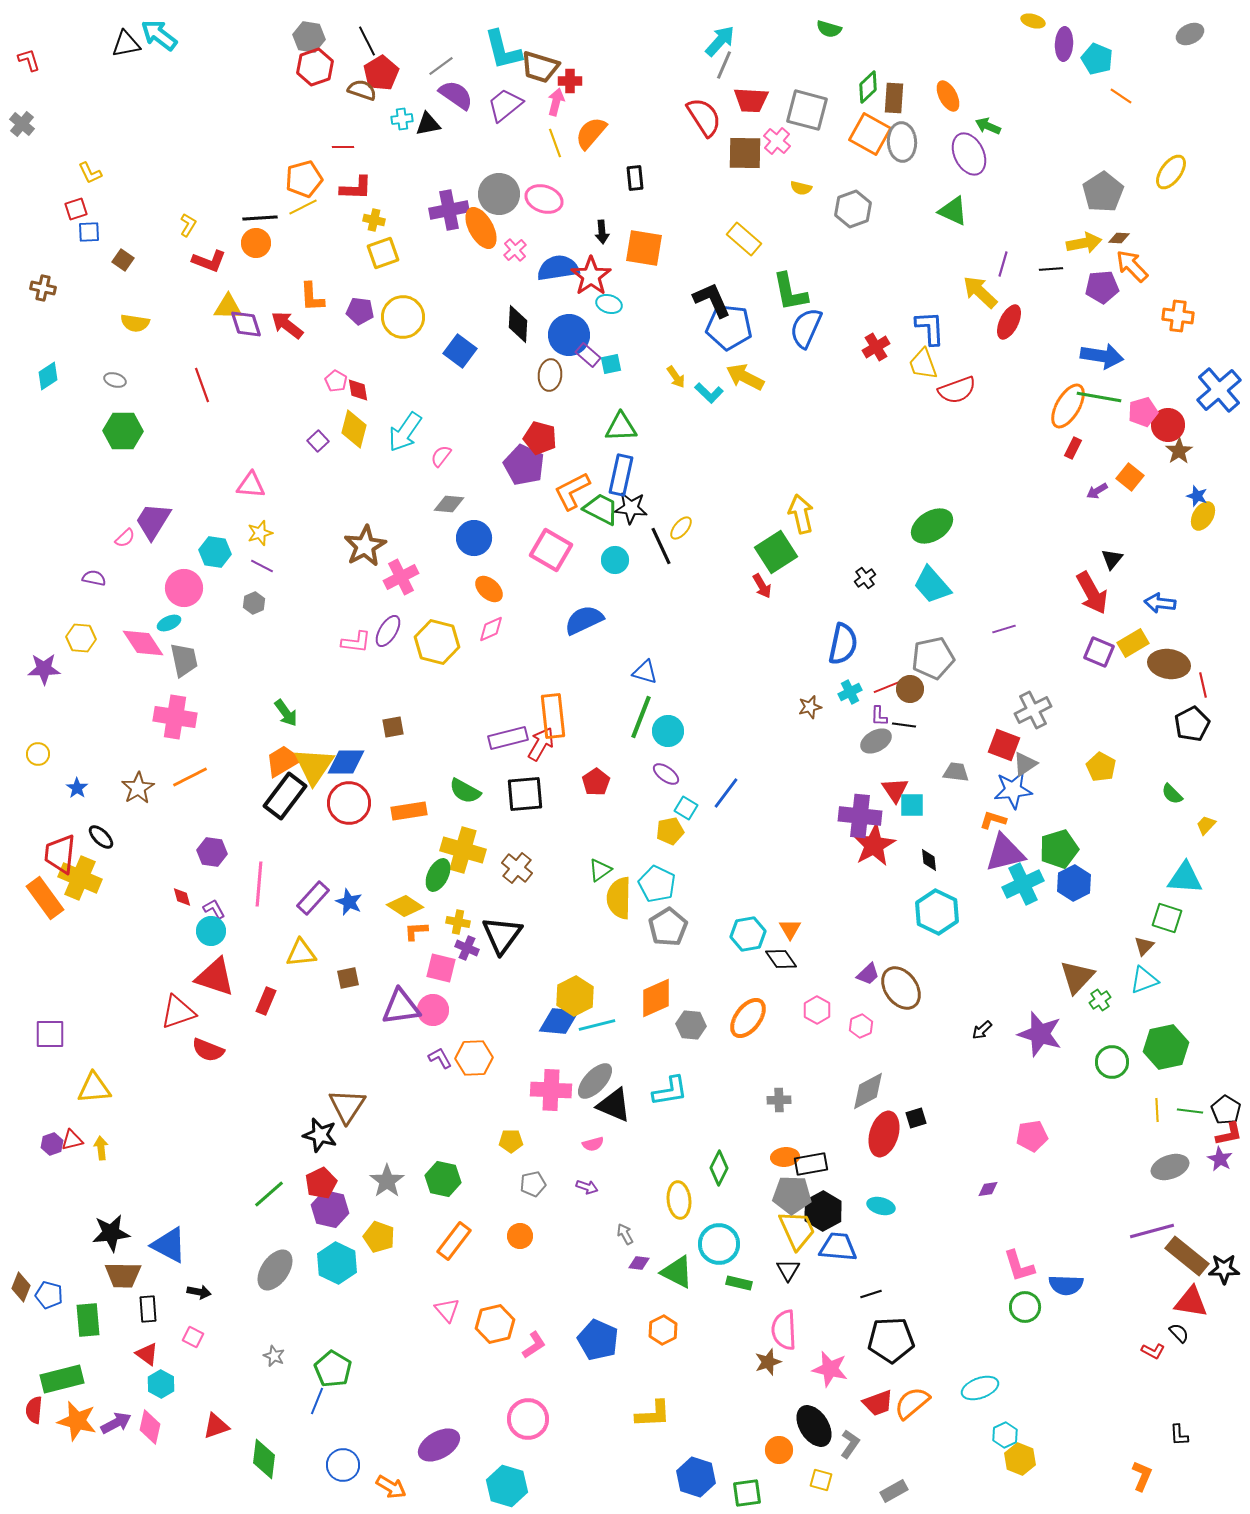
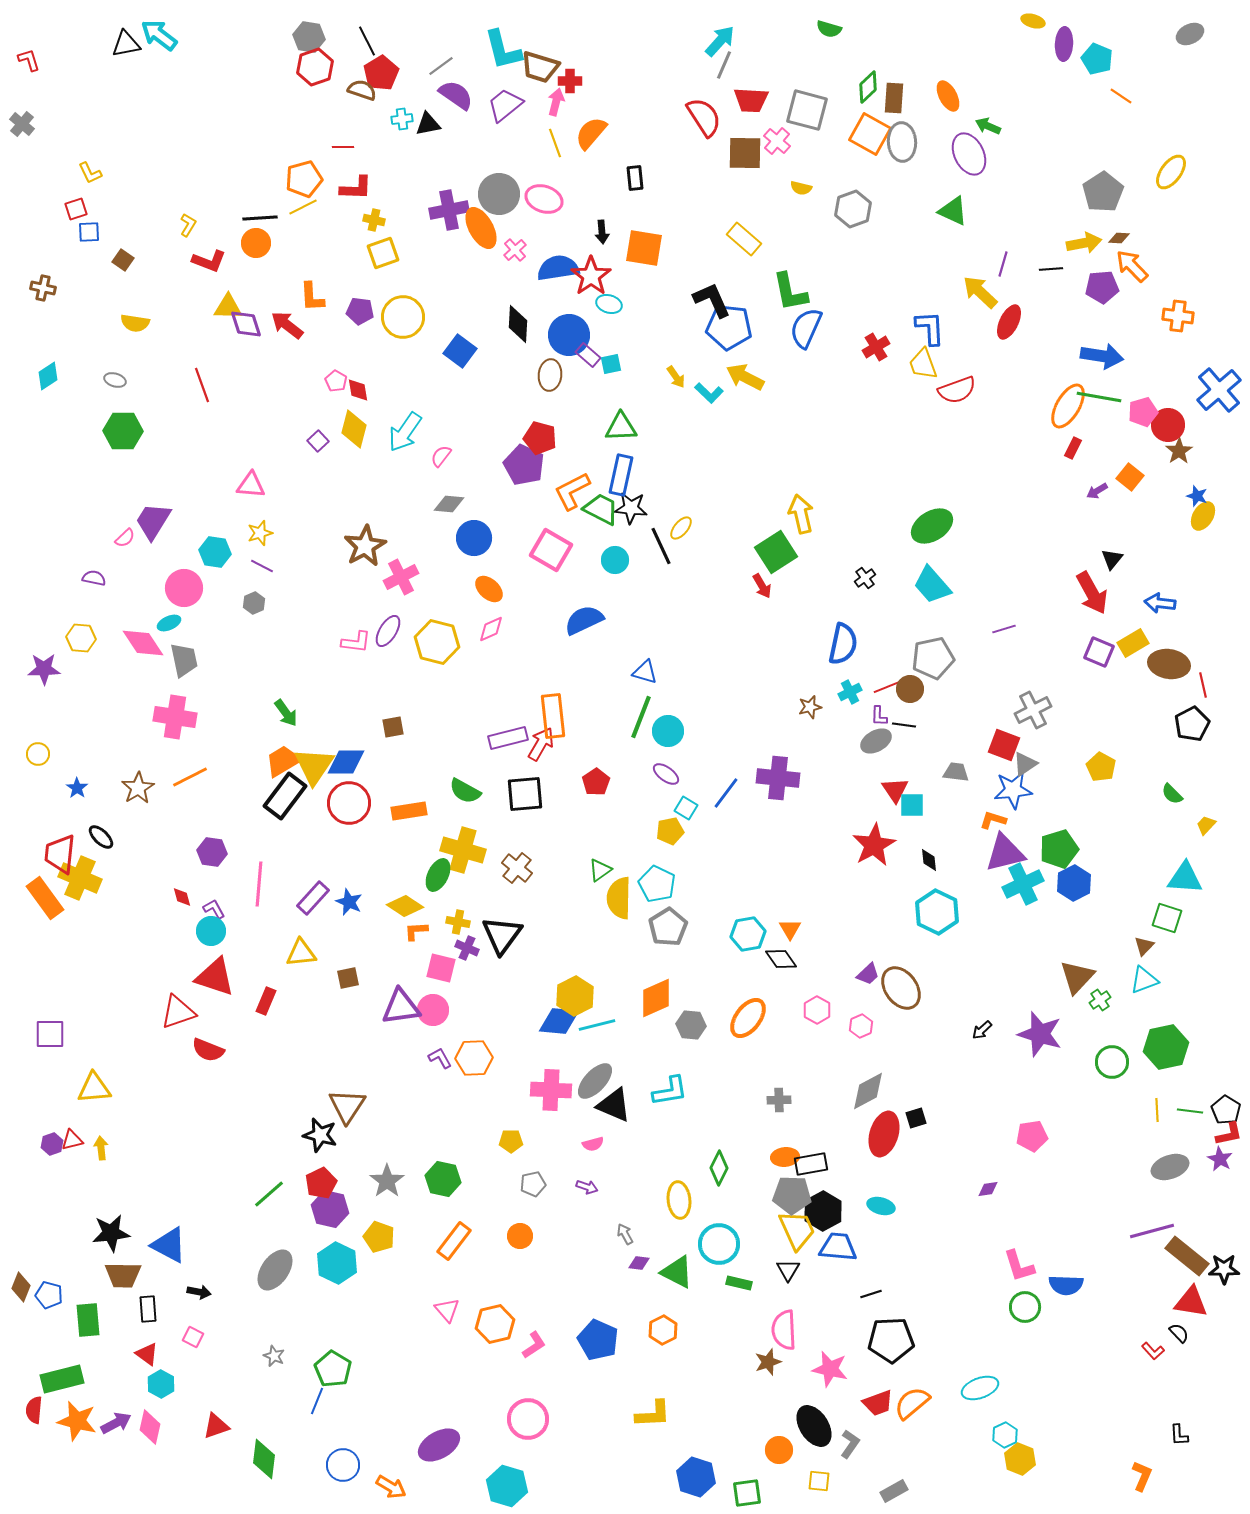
purple cross at (860, 816): moved 82 px left, 38 px up
red L-shape at (1153, 1351): rotated 20 degrees clockwise
yellow square at (821, 1480): moved 2 px left, 1 px down; rotated 10 degrees counterclockwise
